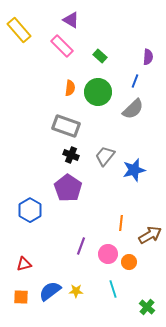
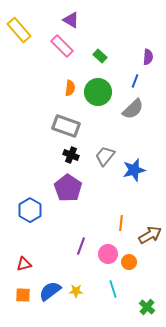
orange square: moved 2 px right, 2 px up
